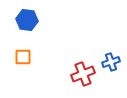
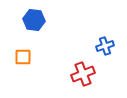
blue hexagon: moved 7 px right
blue cross: moved 6 px left, 16 px up
